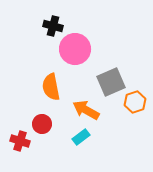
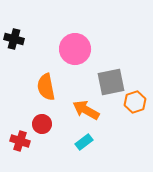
black cross: moved 39 px left, 13 px down
gray square: rotated 12 degrees clockwise
orange semicircle: moved 5 px left
cyan rectangle: moved 3 px right, 5 px down
